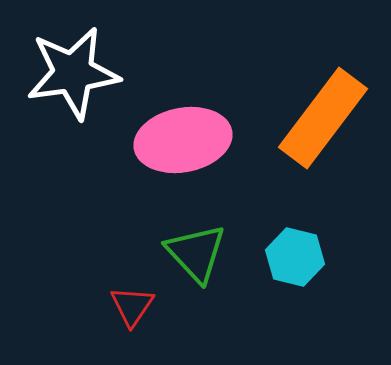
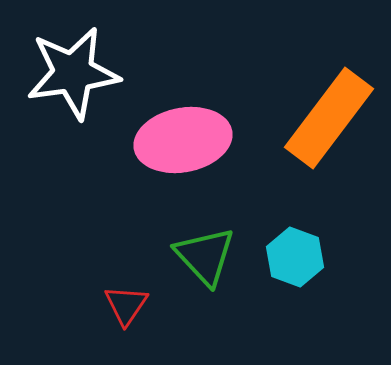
orange rectangle: moved 6 px right
green triangle: moved 9 px right, 3 px down
cyan hexagon: rotated 6 degrees clockwise
red triangle: moved 6 px left, 1 px up
